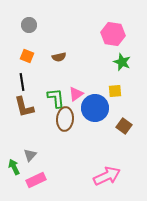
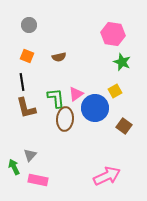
yellow square: rotated 24 degrees counterclockwise
brown L-shape: moved 2 px right, 1 px down
pink rectangle: moved 2 px right; rotated 36 degrees clockwise
